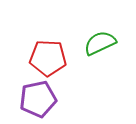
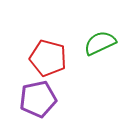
red pentagon: rotated 12 degrees clockwise
